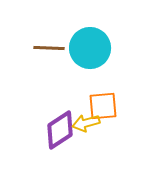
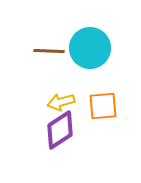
brown line: moved 3 px down
yellow arrow: moved 25 px left, 21 px up
